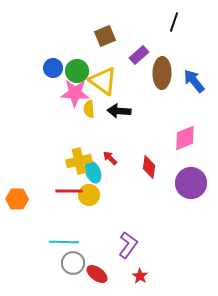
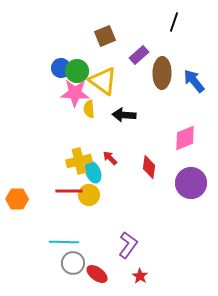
blue circle: moved 8 px right
black arrow: moved 5 px right, 4 px down
